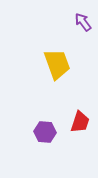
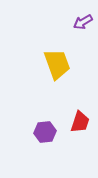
purple arrow: rotated 84 degrees counterclockwise
purple hexagon: rotated 10 degrees counterclockwise
